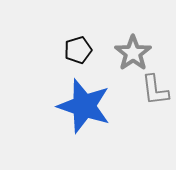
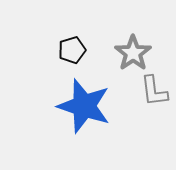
black pentagon: moved 6 px left
gray L-shape: moved 1 px left, 1 px down
